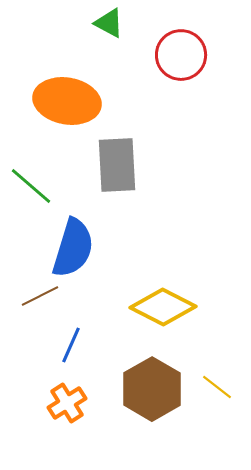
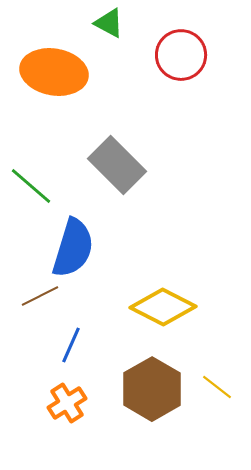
orange ellipse: moved 13 px left, 29 px up
gray rectangle: rotated 42 degrees counterclockwise
